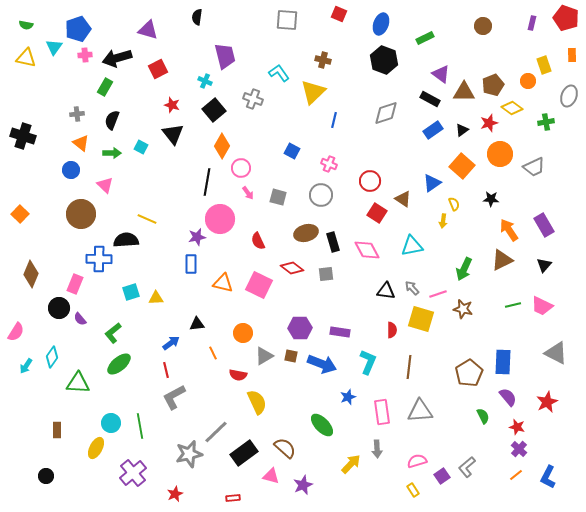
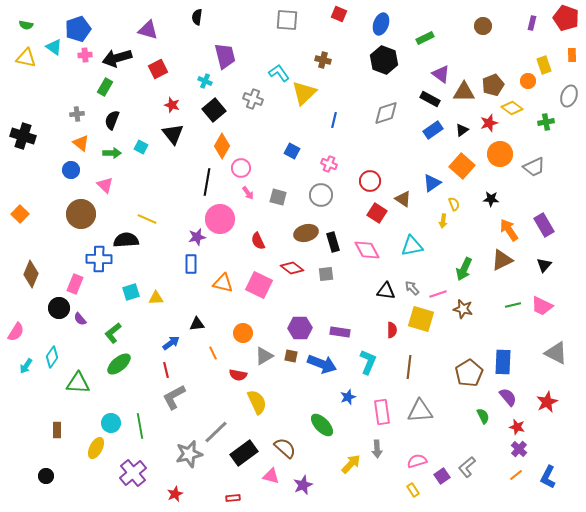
cyan triangle at (54, 47): rotated 30 degrees counterclockwise
yellow triangle at (313, 92): moved 9 px left, 1 px down
